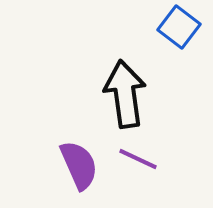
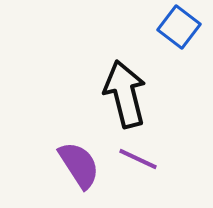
black arrow: rotated 6 degrees counterclockwise
purple semicircle: rotated 9 degrees counterclockwise
